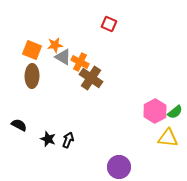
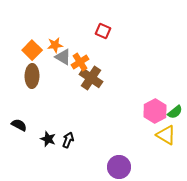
red square: moved 6 px left, 7 px down
orange square: rotated 24 degrees clockwise
orange cross: rotated 30 degrees clockwise
yellow triangle: moved 2 px left, 3 px up; rotated 25 degrees clockwise
